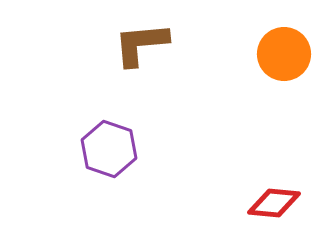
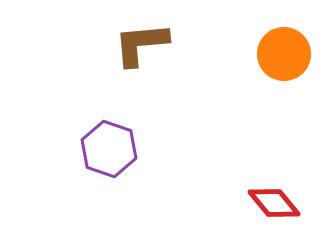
red diamond: rotated 46 degrees clockwise
